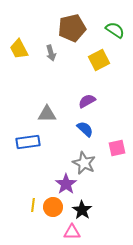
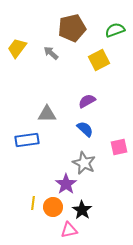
green semicircle: rotated 54 degrees counterclockwise
yellow trapezoid: moved 2 px left, 1 px up; rotated 65 degrees clockwise
gray arrow: rotated 147 degrees clockwise
blue rectangle: moved 1 px left, 2 px up
pink square: moved 2 px right, 1 px up
yellow line: moved 2 px up
pink triangle: moved 3 px left, 2 px up; rotated 12 degrees counterclockwise
